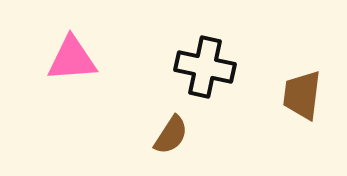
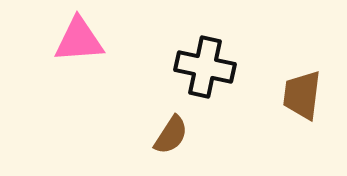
pink triangle: moved 7 px right, 19 px up
